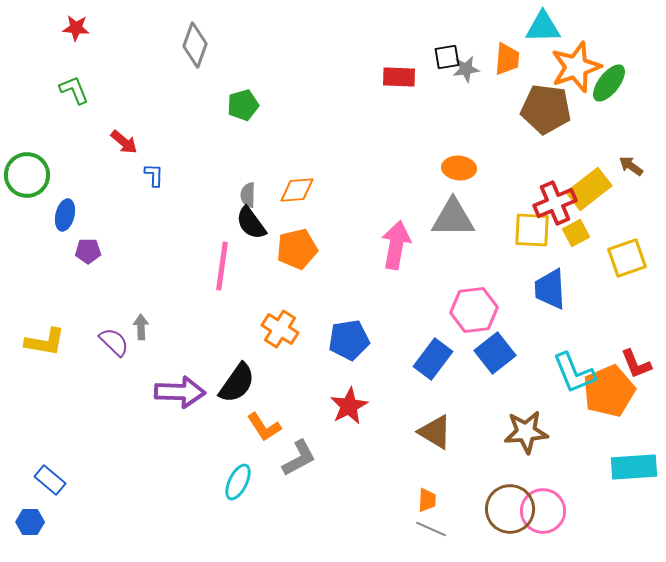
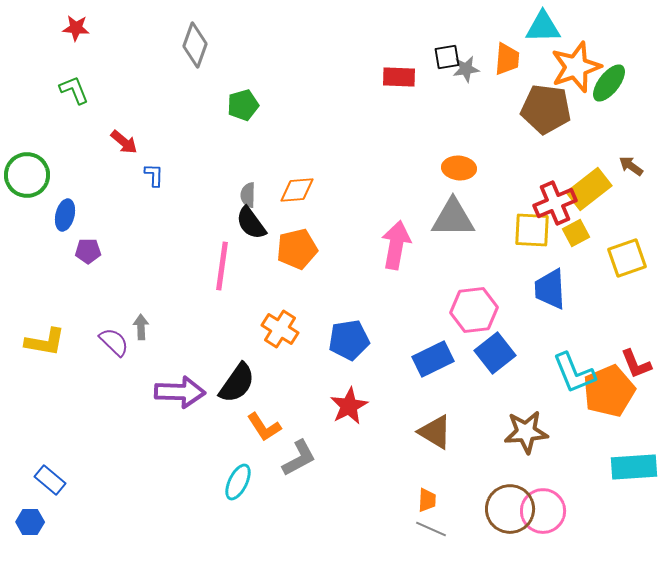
blue rectangle at (433, 359): rotated 27 degrees clockwise
